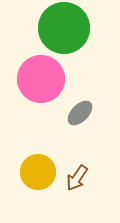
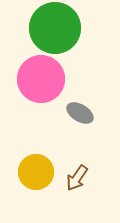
green circle: moved 9 px left
gray ellipse: rotated 76 degrees clockwise
yellow circle: moved 2 px left
